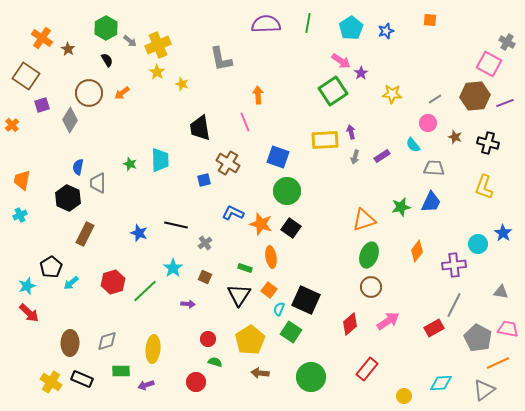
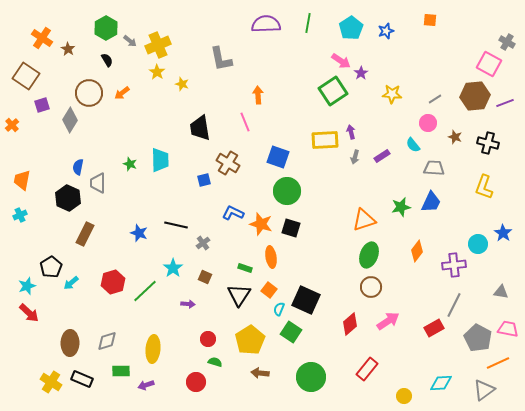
black square at (291, 228): rotated 18 degrees counterclockwise
gray cross at (205, 243): moved 2 px left
